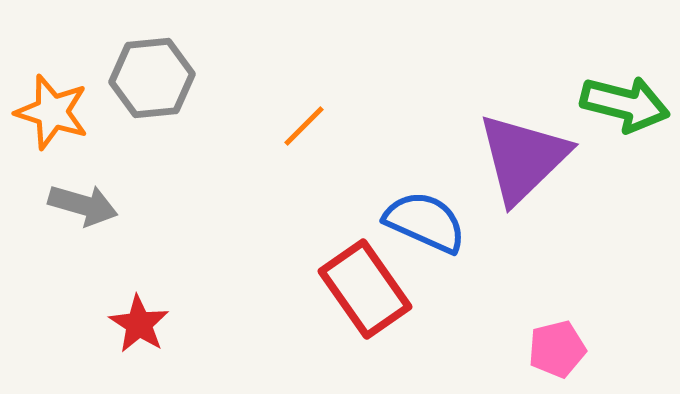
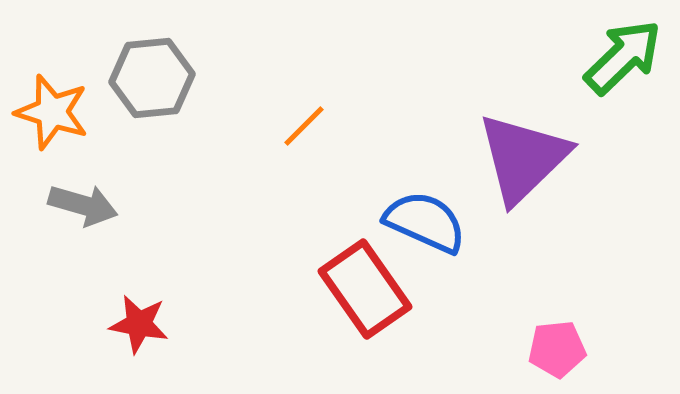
green arrow: moved 2 px left, 47 px up; rotated 58 degrees counterclockwise
red star: rotated 22 degrees counterclockwise
pink pentagon: rotated 8 degrees clockwise
